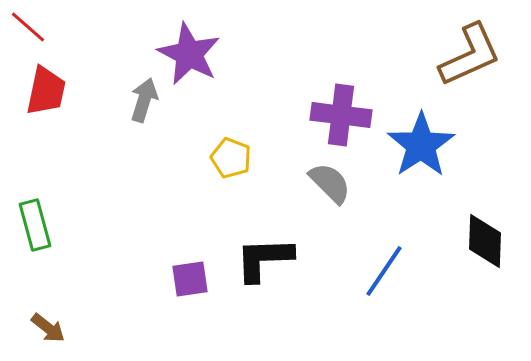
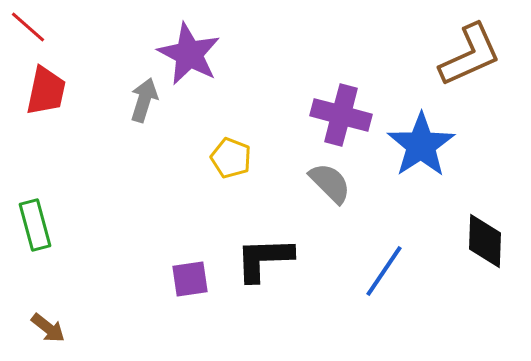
purple cross: rotated 8 degrees clockwise
